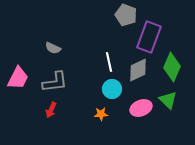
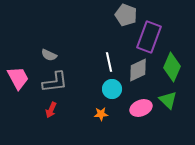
gray semicircle: moved 4 px left, 7 px down
pink trapezoid: rotated 55 degrees counterclockwise
